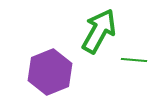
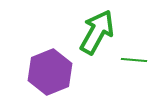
green arrow: moved 2 px left, 1 px down
